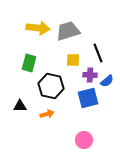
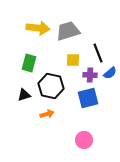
blue semicircle: moved 3 px right, 8 px up
black triangle: moved 4 px right, 11 px up; rotated 16 degrees counterclockwise
